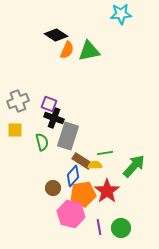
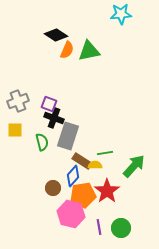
orange pentagon: moved 1 px down
